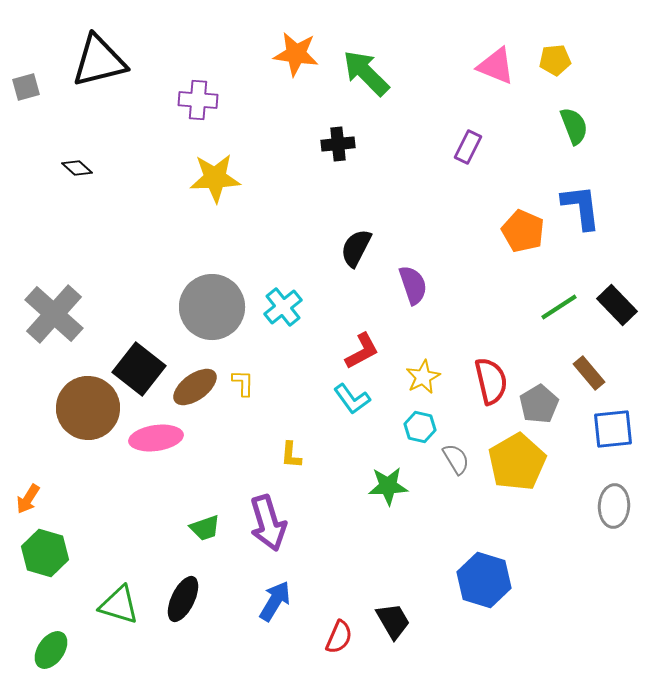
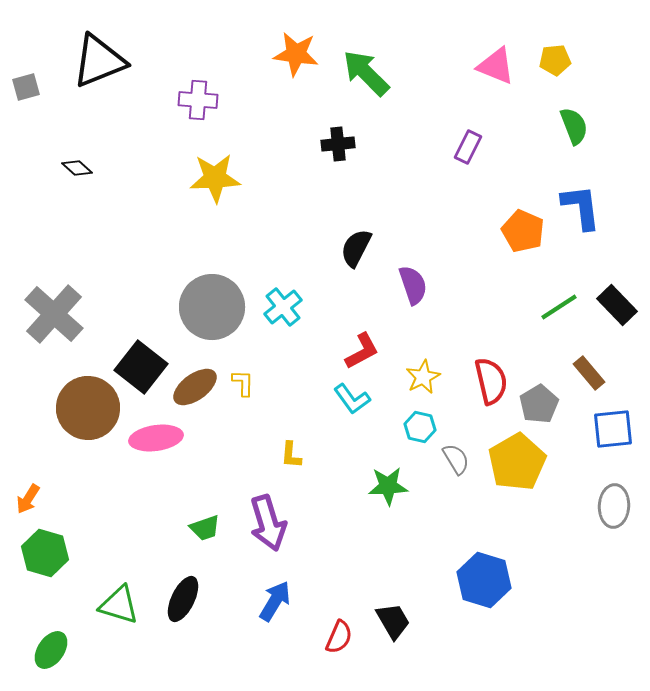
black triangle at (99, 61): rotated 8 degrees counterclockwise
black square at (139, 369): moved 2 px right, 2 px up
